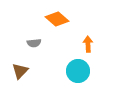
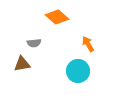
orange diamond: moved 2 px up
orange arrow: rotated 28 degrees counterclockwise
brown triangle: moved 2 px right, 7 px up; rotated 36 degrees clockwise
